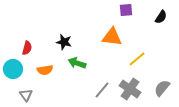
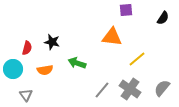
black semicircle: moved 2 px right, 1 px down
black star: moved 12 px left
